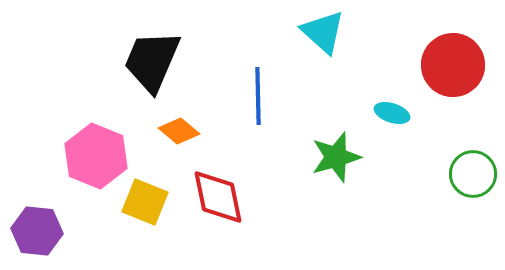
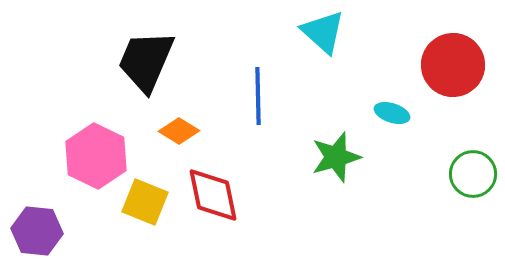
black trapezoid: moved 6 px left
orange diamond: rotated 9 degrees counterclockwise
pink hexagon: rotated 4 degrees clockwise
red diamond: moved 5 px left, 2 px up
